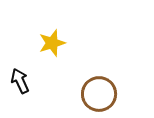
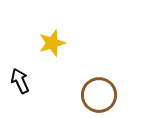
brown circle: moved 1 px down
